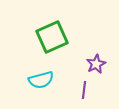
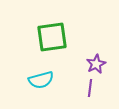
green square: rotated 16 degrees clockwise
purple line: moved 6 px right, 2 px up
